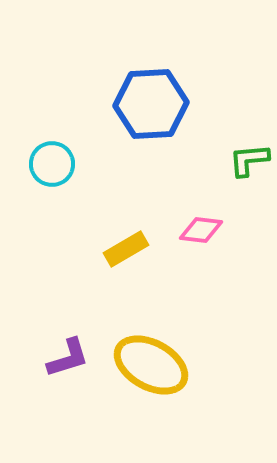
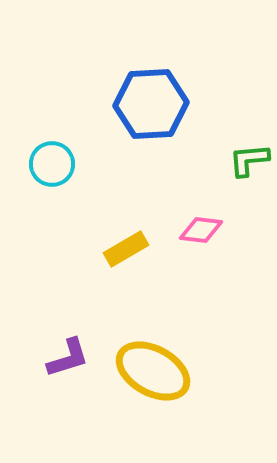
yellow ellipse: moved 2 px right, 6 px down
